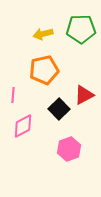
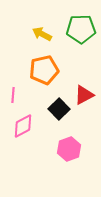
yellow arrow: moved 1 px left; rotated 42 degrees clockwise
